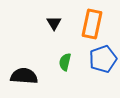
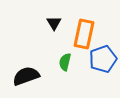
orange rectangle: moved 8 px left, 10 px down
black semicircle: moved 2 px right; rotated 24 degrees counterclockwise
